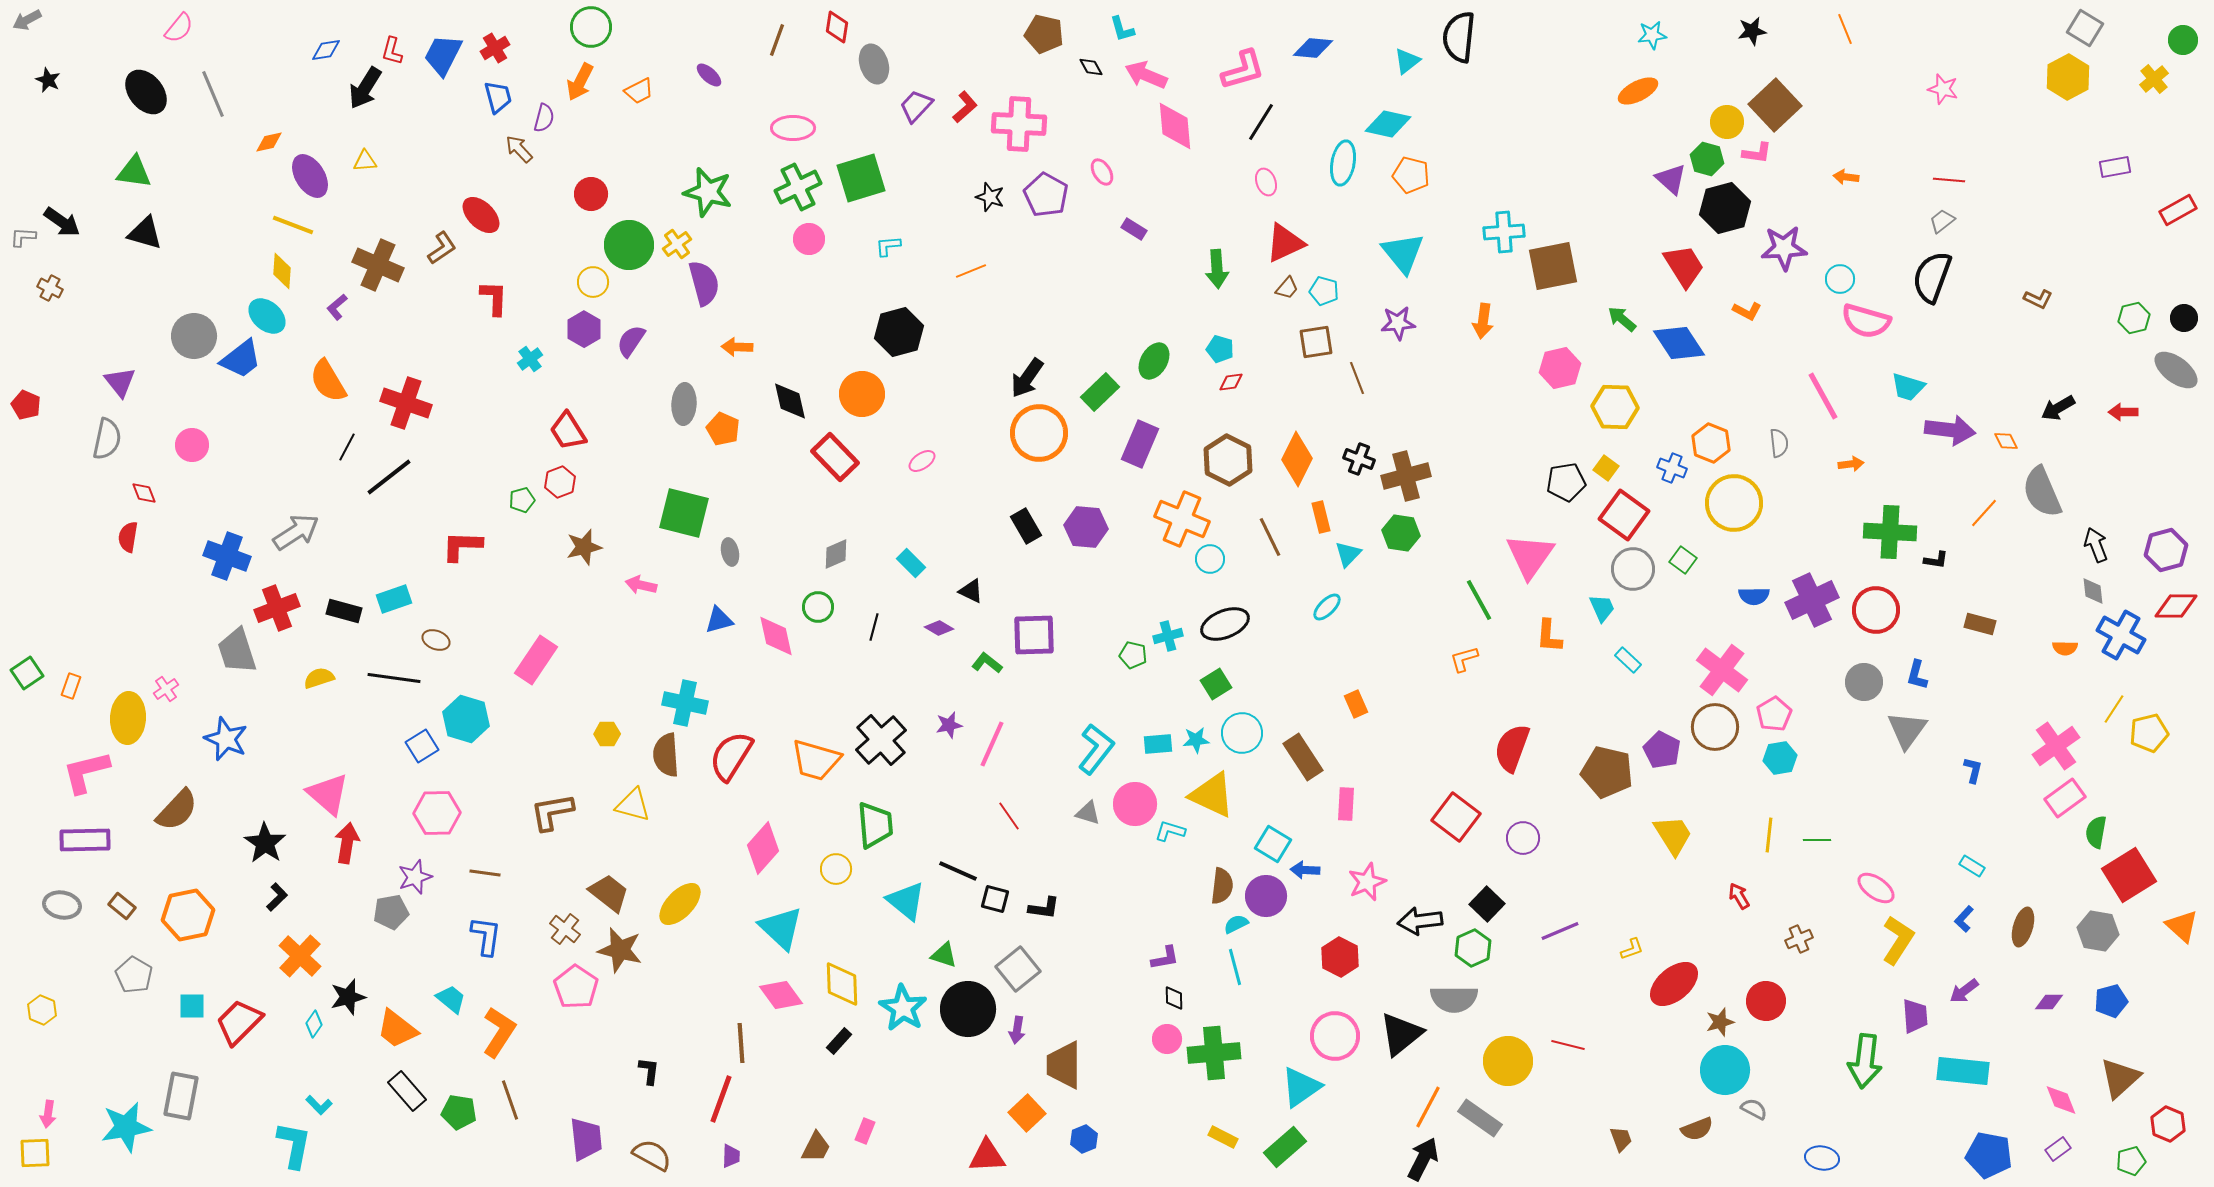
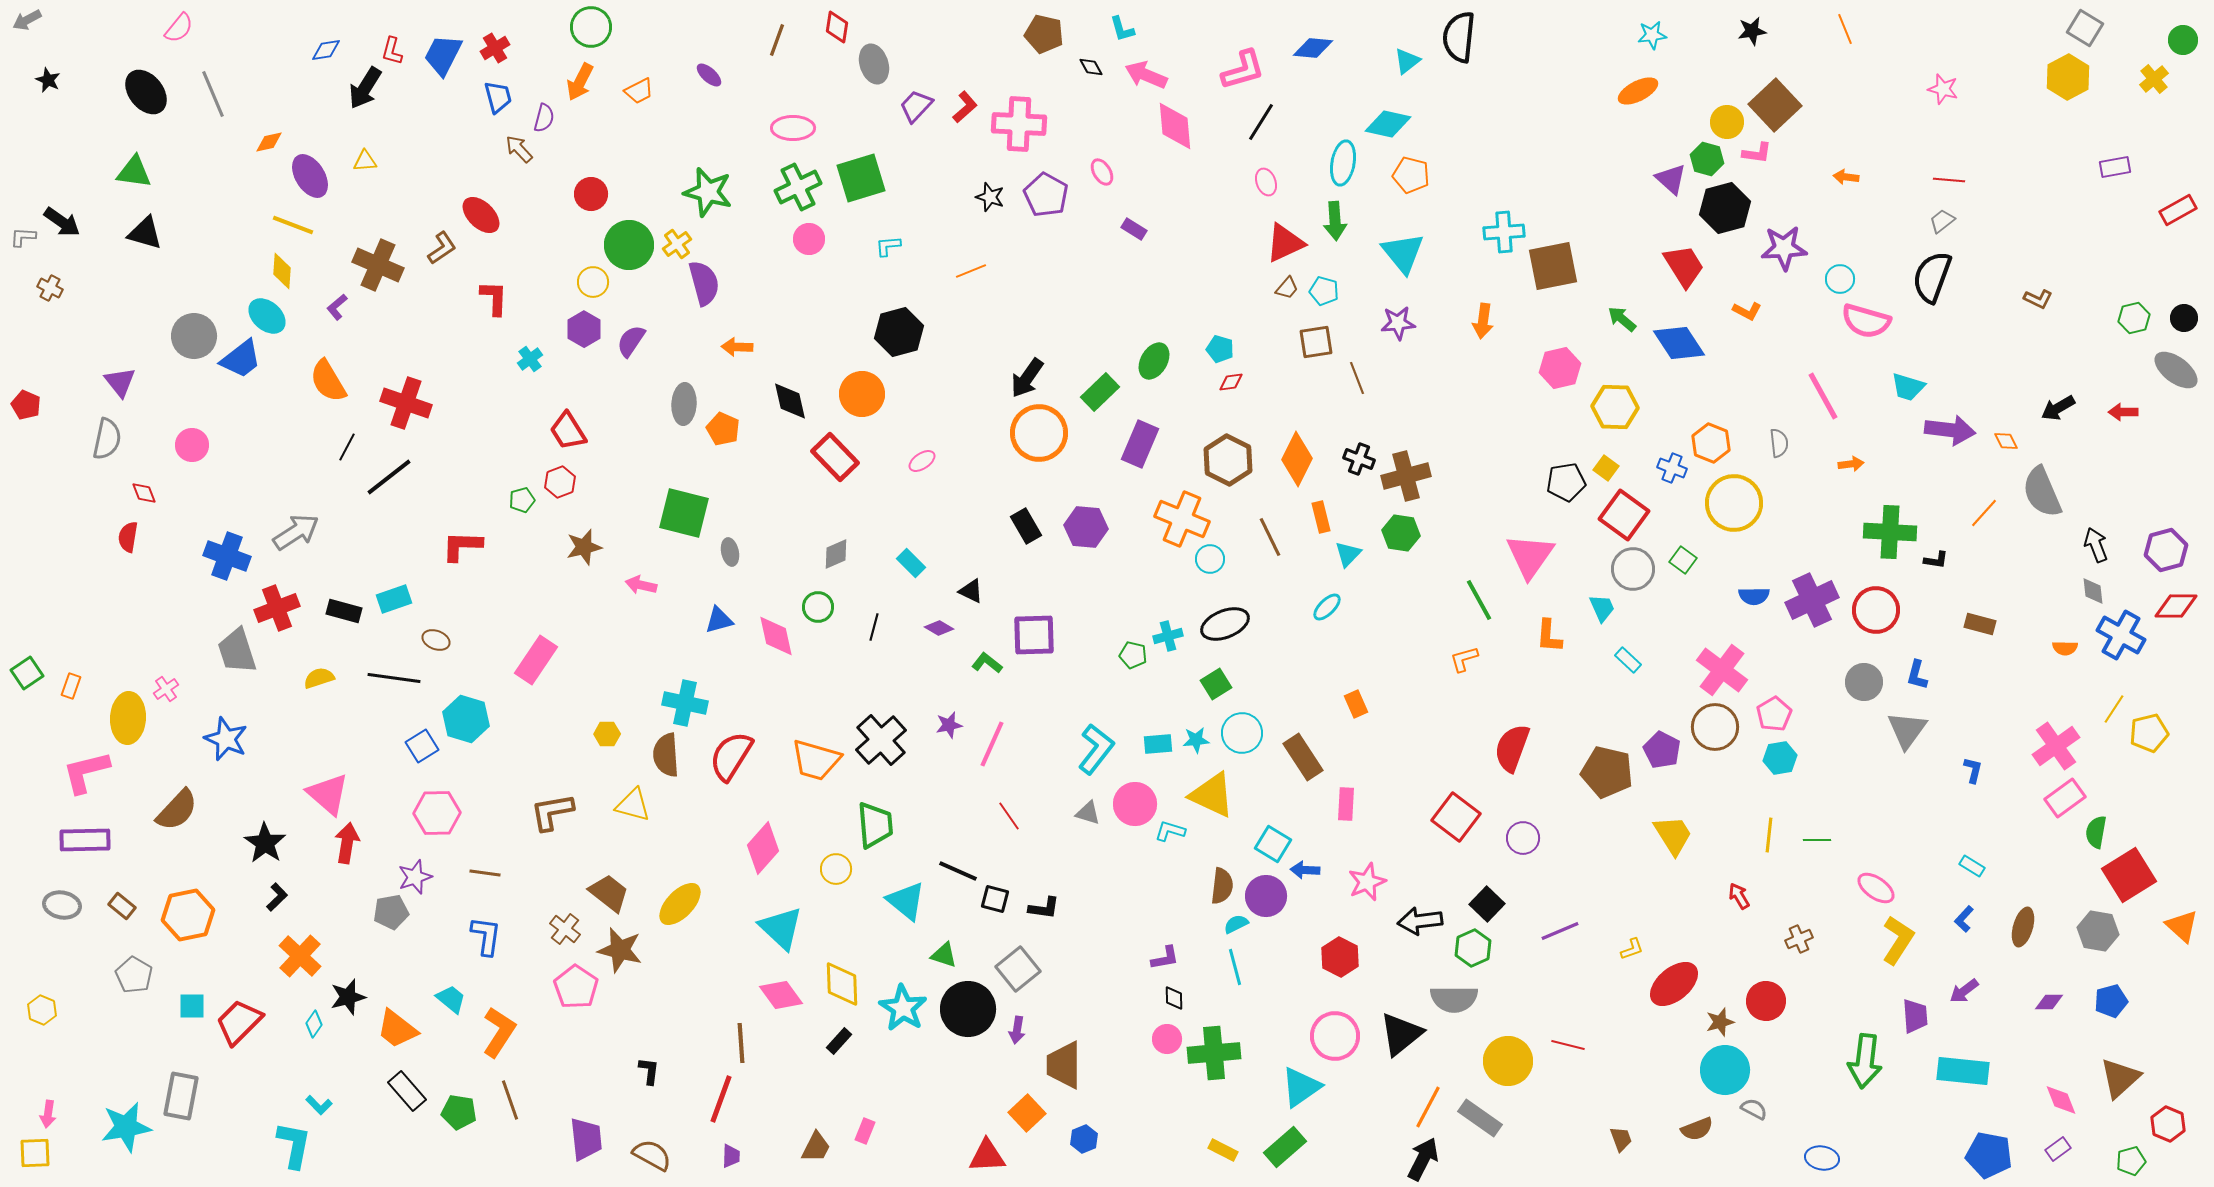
green arrow at (1217, 269): moved 118 px right, 48 px up
yellow rectangle at (1223, 1137): moved 13 px down
